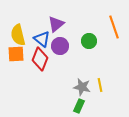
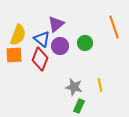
yellow semicircle: rotated 145 degrees counterclockwise
green circle: moved 4 px left, 2 px down
orange square: moved 2 px left, 1 px down
gray star: moved 8 px left
